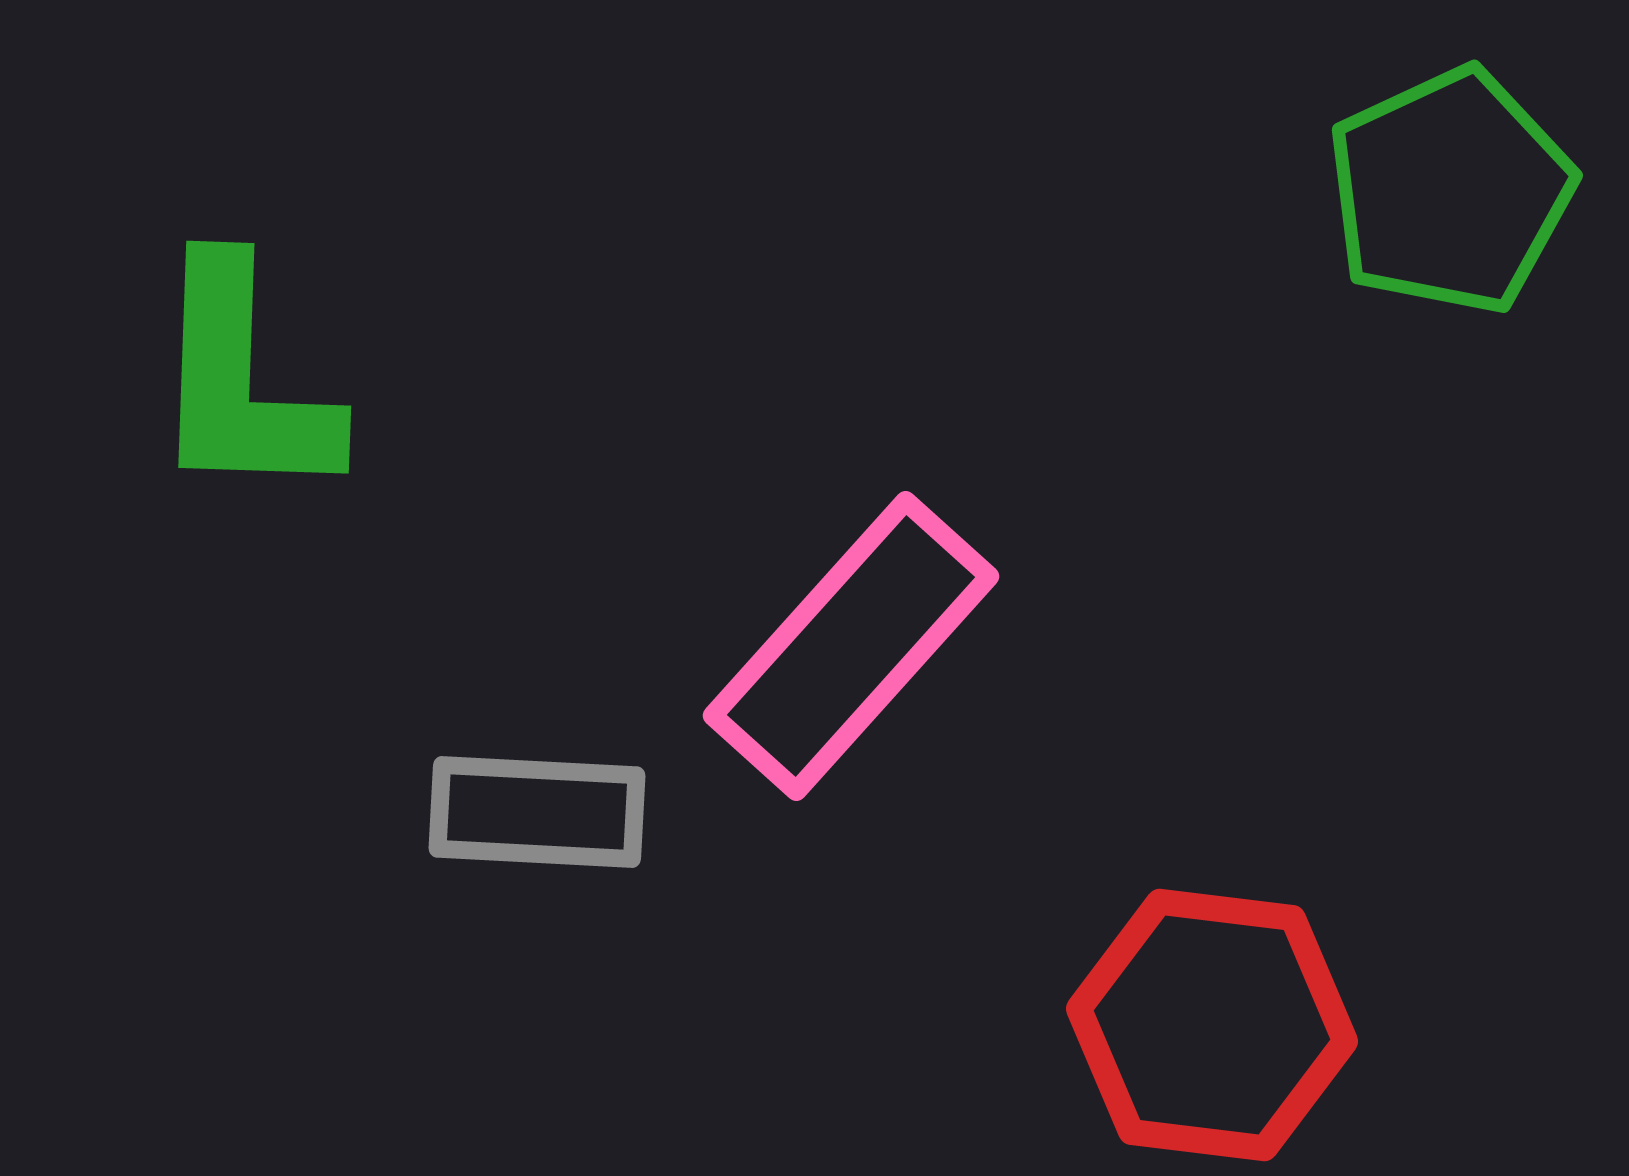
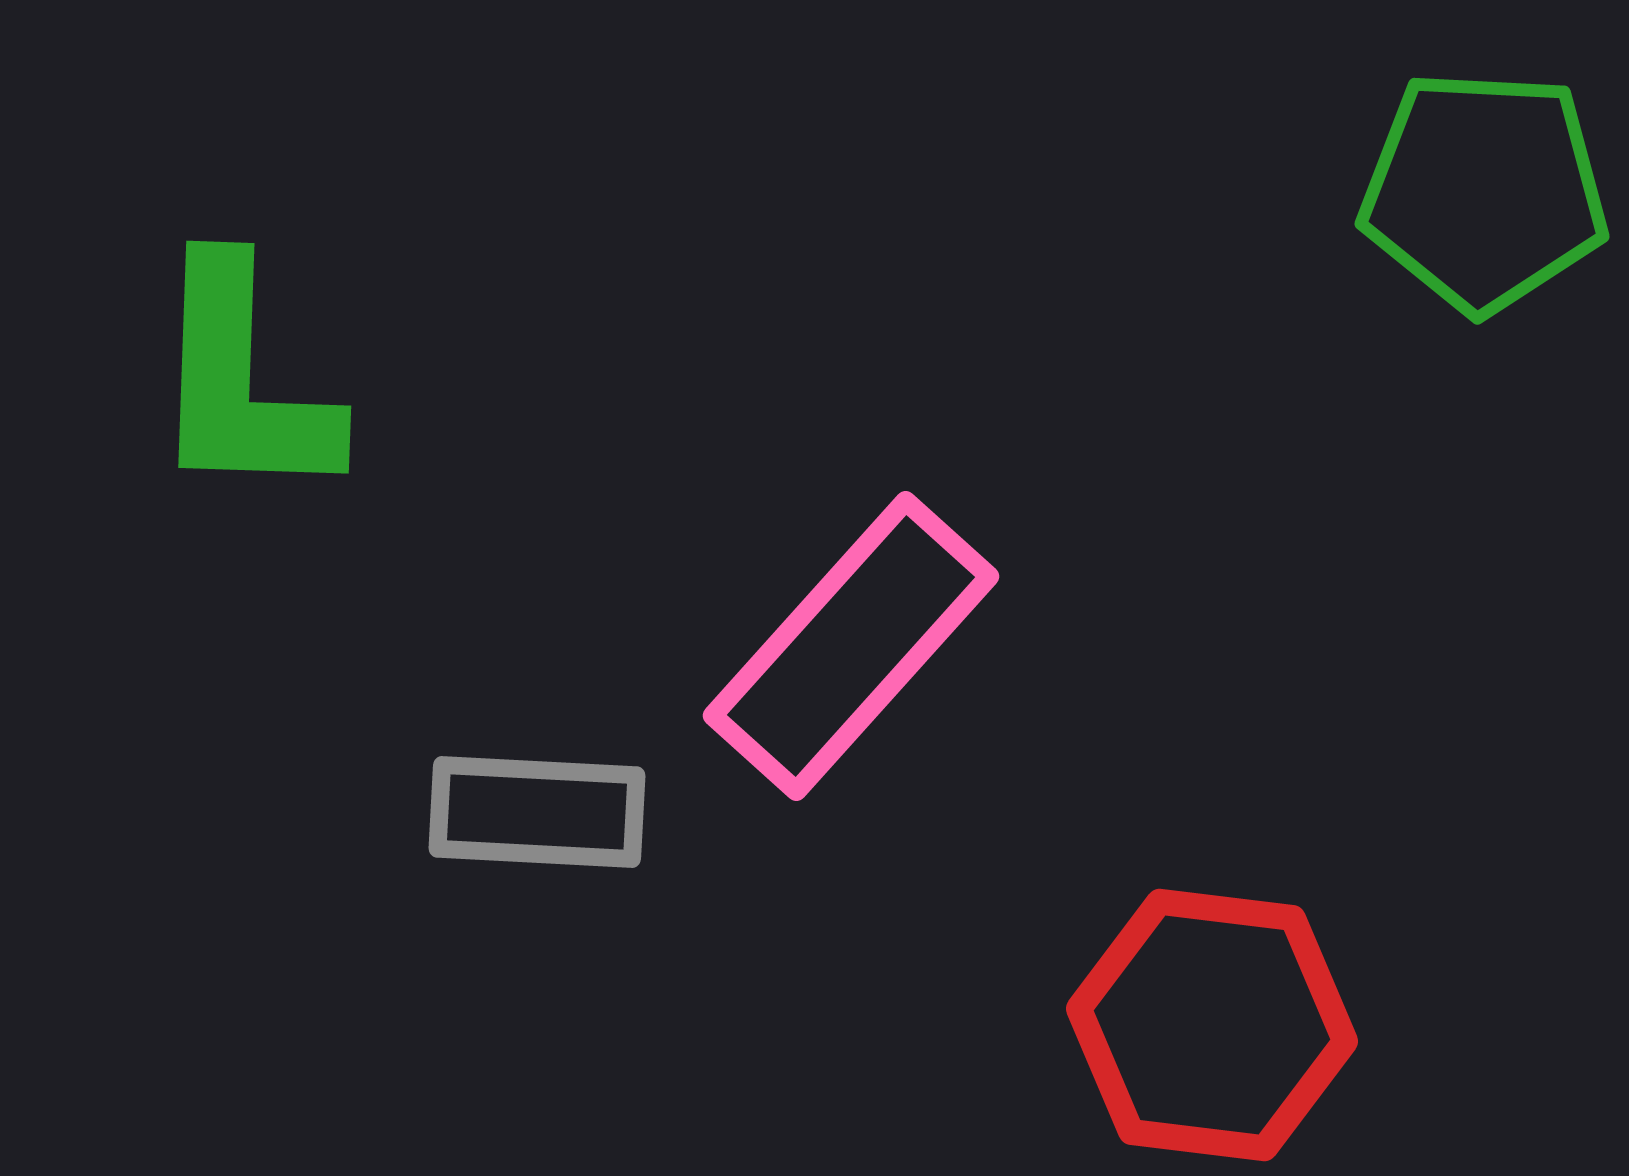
green pentagon: moved 34 px right; rotated 28 degrees clockwise
